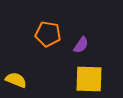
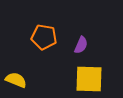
orange pentagon: moved 4 px left, 3 px down
purple semicircle: rotated 12 degrees counterclockwise
